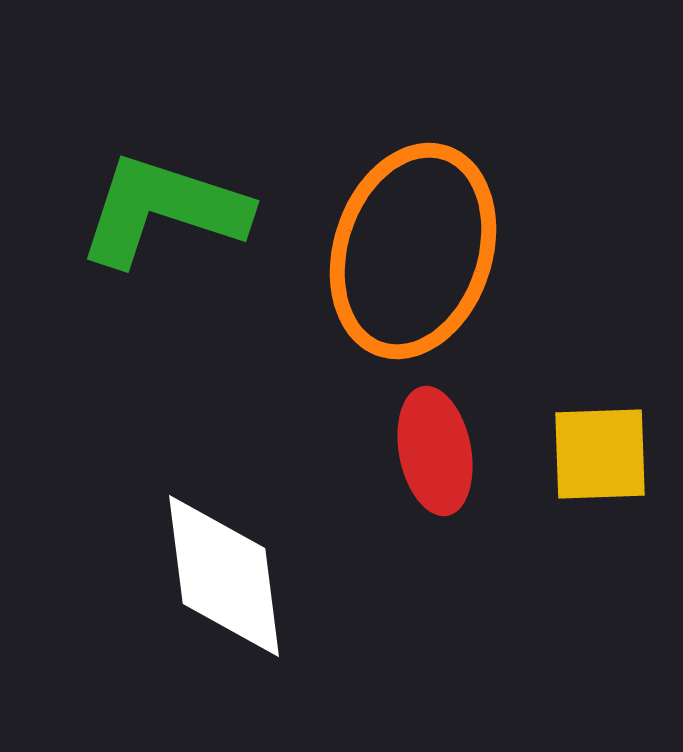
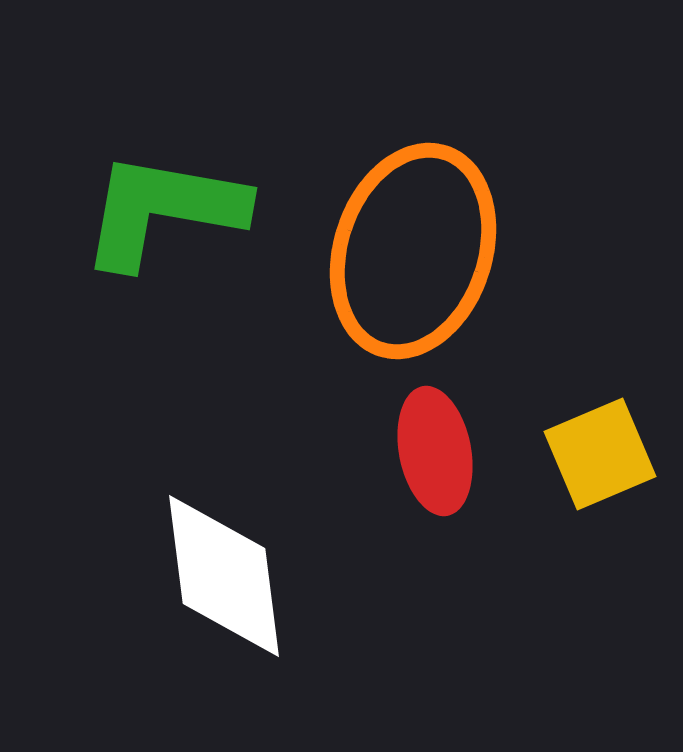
green L-shape: rotated 8 degrees counterclockwise
yellow square: rotated 21 degrees counterclockwise
